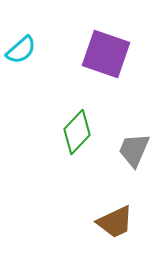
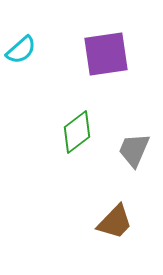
purple square: rotated 27 degrees counterclockwise
green diamond: rotated 9 degrees clockwise
brown trapezoid: rotated 21 degrees counterclockwise
